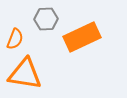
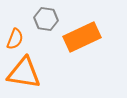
gray hexagon: rotated 10 degrees clockwise
orange triangle: moved 1 px left, 1 px up
